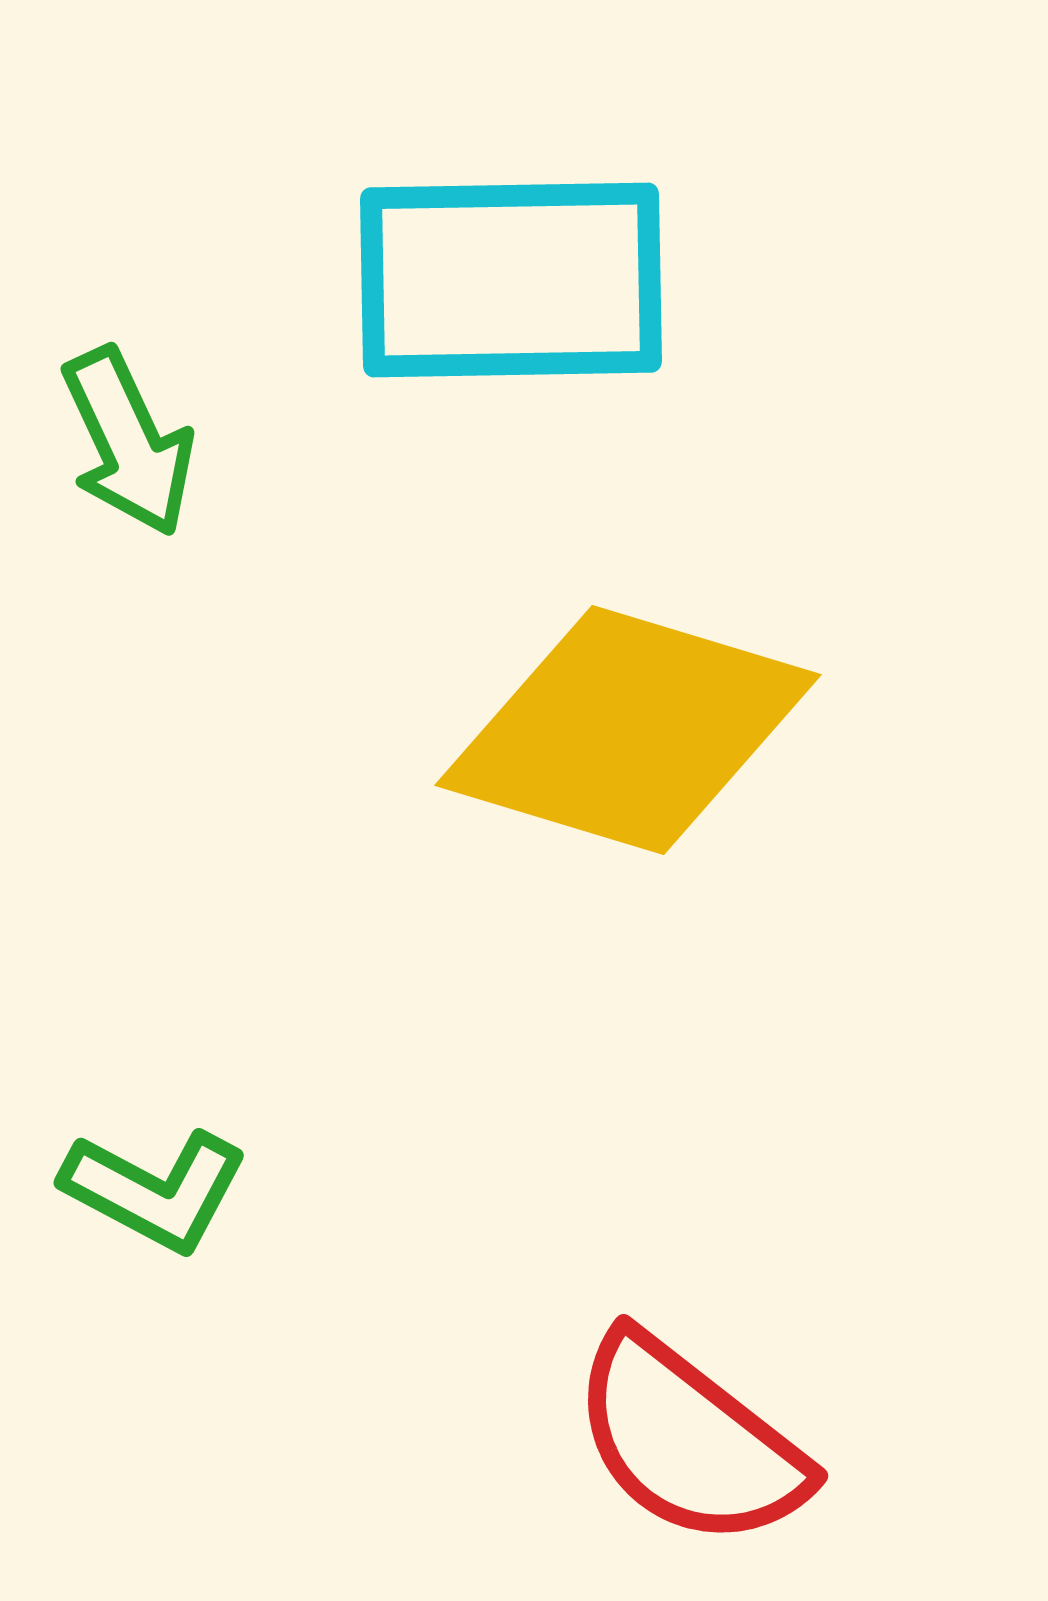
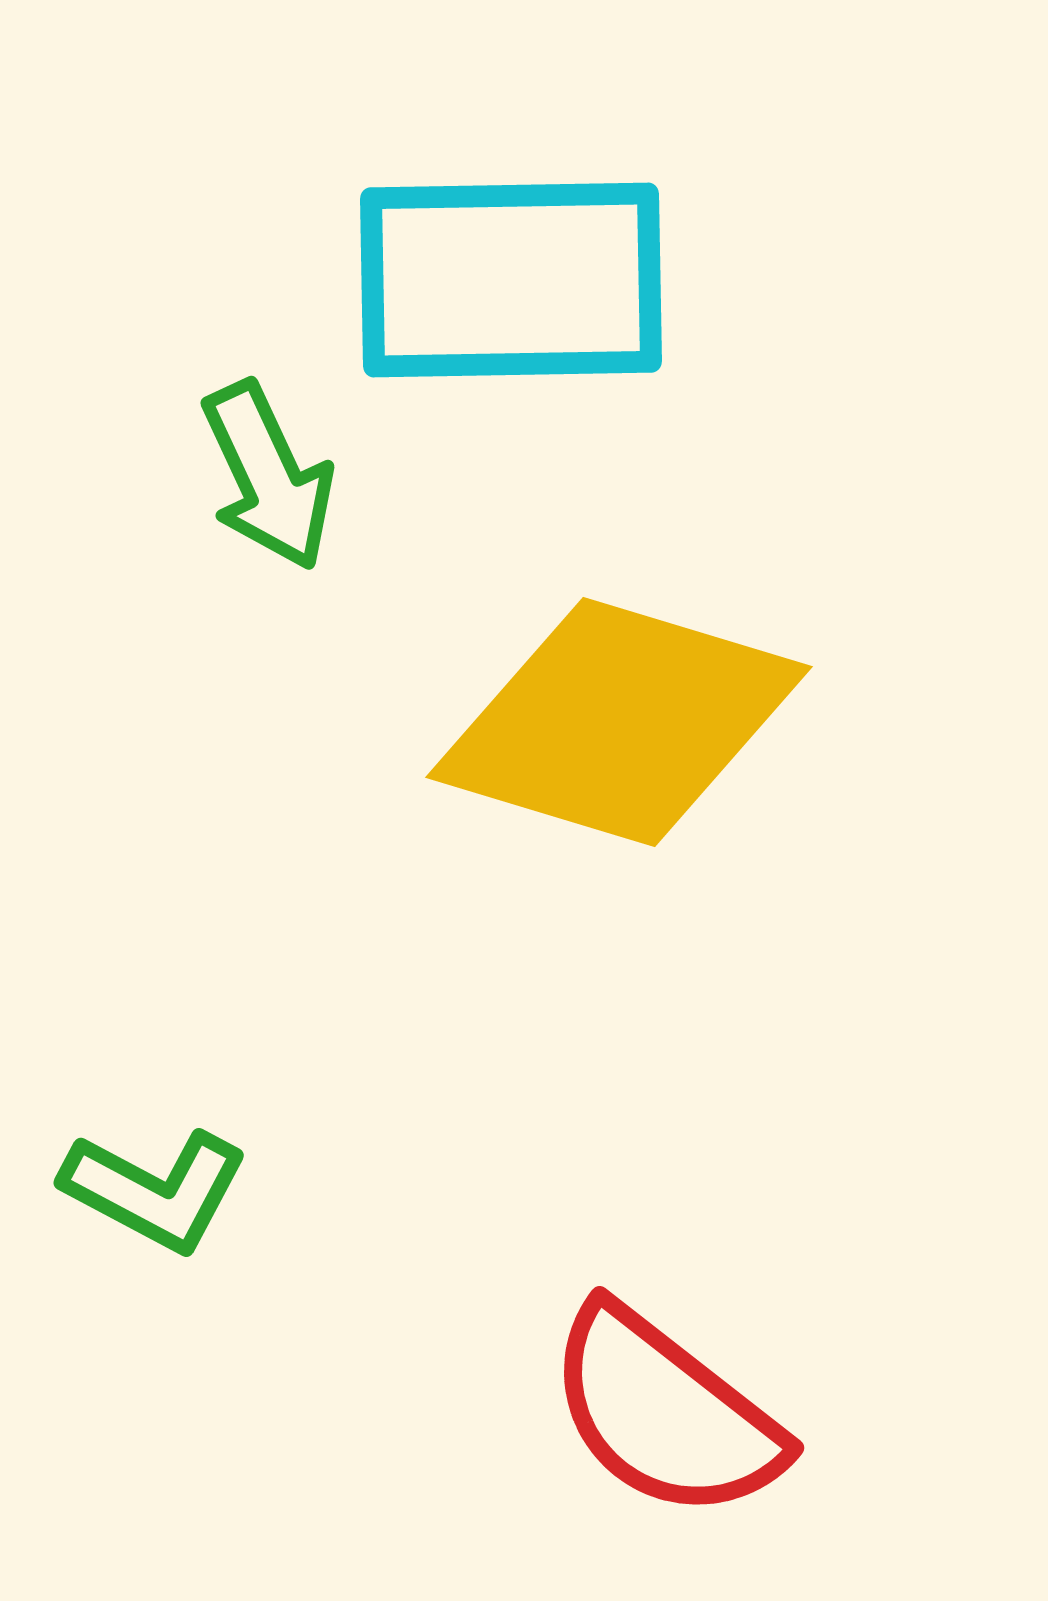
green arrow: moved 140 px right, 34 px down
yellow diamond: moved 9 px left, 8 px up
red semicircle: moved 24 px left, 28 px up
